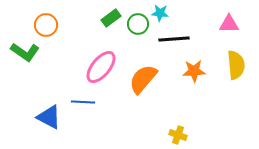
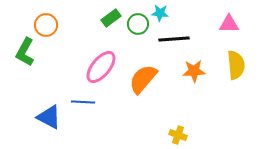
green L-shape: rotated 84 degrees clockwise
